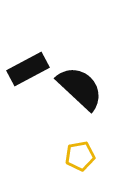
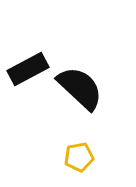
yellow pentagon: moved 1 px left, 1 px down
